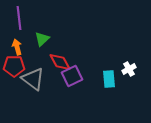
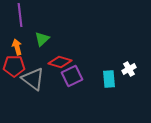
purple line: moved 1 px right, 3 px up
red diamond: rotated 45 degrees counterclockwise
